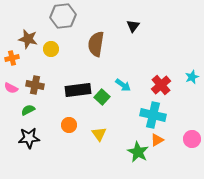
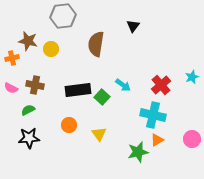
brown star: moved 2 px down
green star: rotated 30 degrees clockwise
